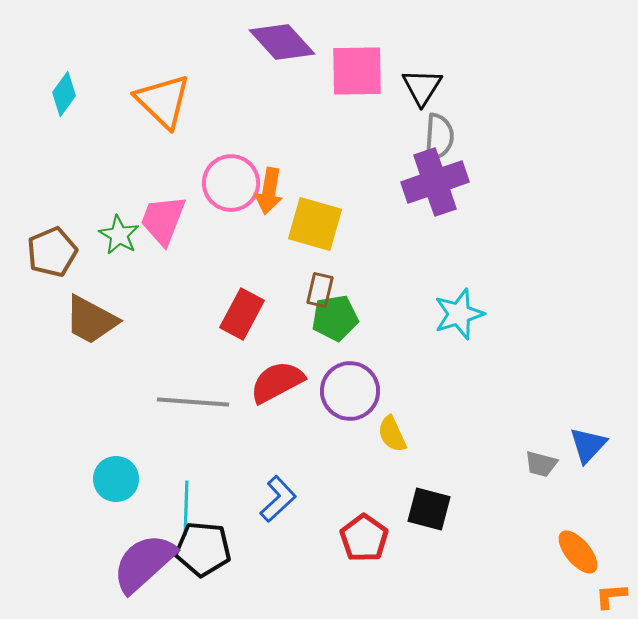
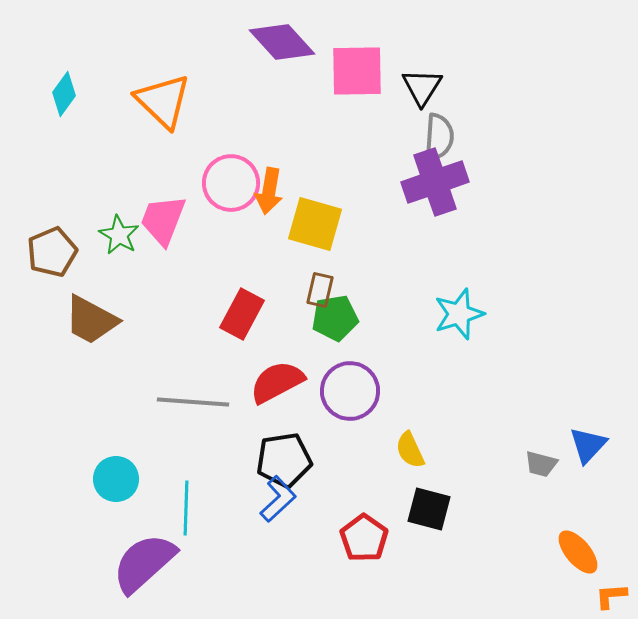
yellow semicircle: moved 18 px right, 16 px down
black pentagon: moved 81 px right, 89 px up; rotated 14 degrees counterclockwise
